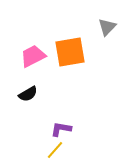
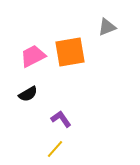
gray triangle: rotated 24 degrees clockwise
purple L-shape: moved 10 px up; rotated 45 degrees clockwise
yellow line: moved 1 px up
